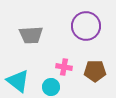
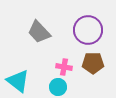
purple circle: moved 2 px right, 4 px down
gray trapezoid: moved 8 px right, 3 px up; rotated 50 degrees clockwise
brown pentagon: moved 2 px left, 8 px up
cyan circle: moved 7 px right
